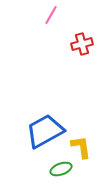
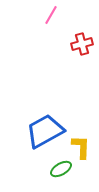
yellow L-shape: rotated 10 degrees clockwise
green ellipse: rotated 10 degrees counterclockwise
